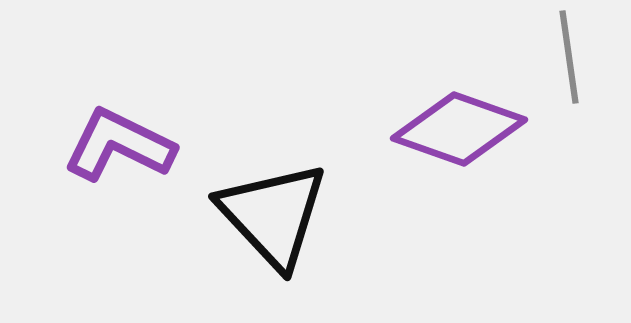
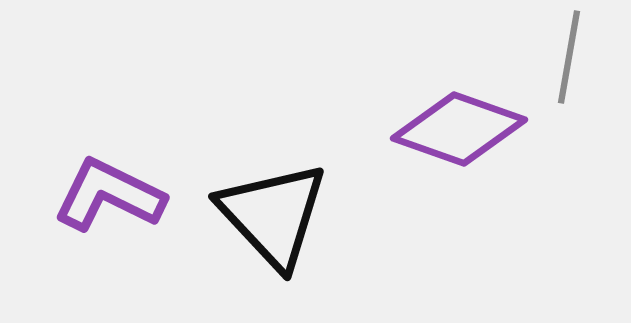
gray line: rotated 18 degrees clockwise
purple L-shape: moved 10 px left, 50 px down
